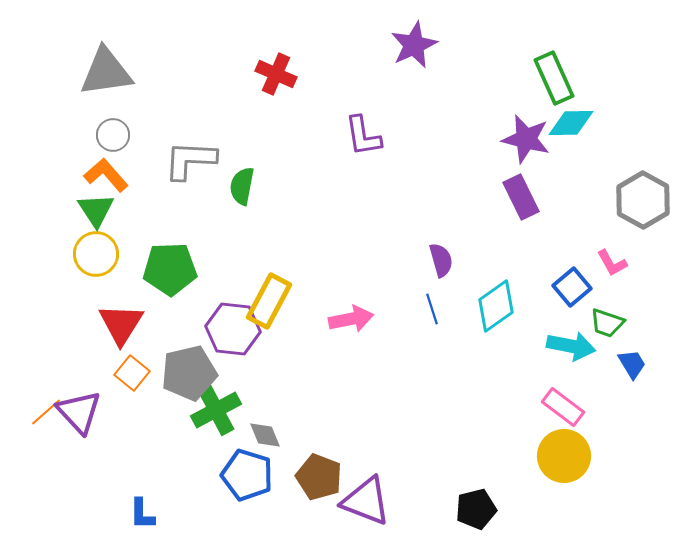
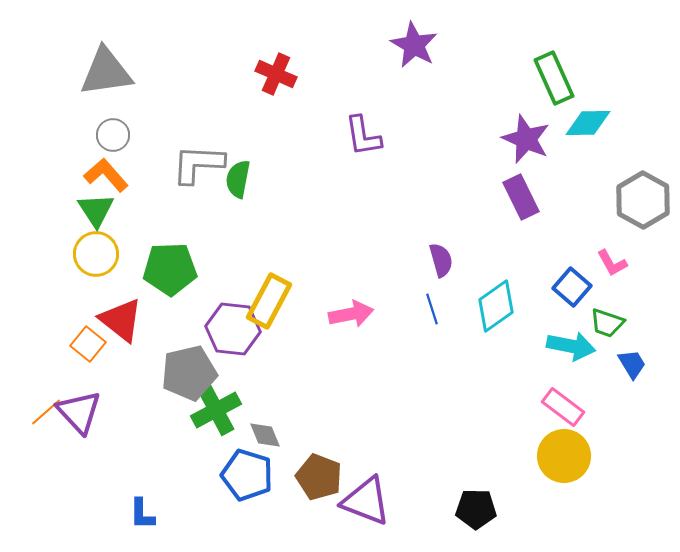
purple star at (414, 45): rotated 18 degrees counterclockwise
cyan diamond at (571, 123): moved 17 px right
purple star at (526, 139): rotated 9 degrees clockwise
gray L-shape at (190, 160): moved 8 px right, 4 px down
green semicircle at (242, 186): moved 4 px left, 7 px up
blue square at (572, 287): rotated 9 degrees counterclockwise
pink arrow at (351, 319): moved 5 px up
red triangle at (121, 324): moved 4 px up; rotated 24 degrees counterclockwise
orange square at (132, 373): moved 44 px left, 29 px up
black pentagon at (476, 509): rotated 15 degrees clockwise
